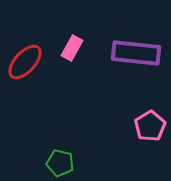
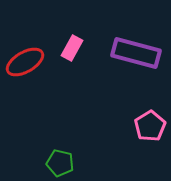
purple rectangle: rotated 9 degrees clockwise
red ellipse: rotated 18 degrees clockwise
